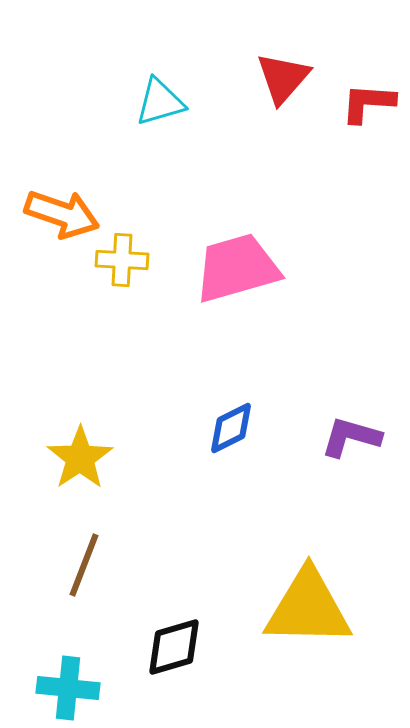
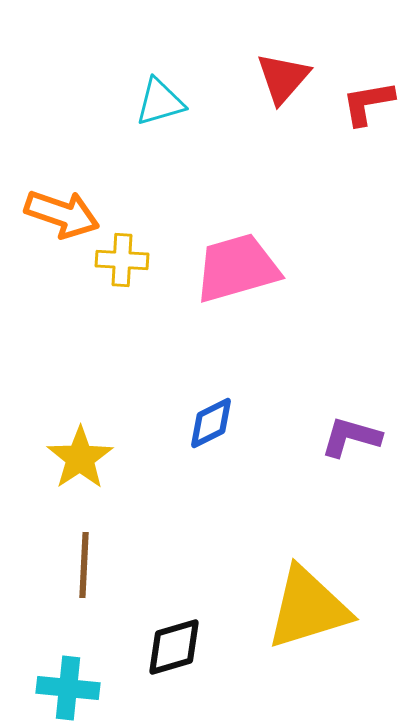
red L-shape: rotated 14 degrees counterclockwise
blue diamond: moved 20 px left, 5 px up
brown line: rotated 18 degrees counterclockwise
yellow triangle: rotated 18 degrees counterclockwise
